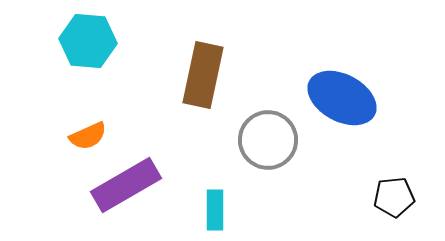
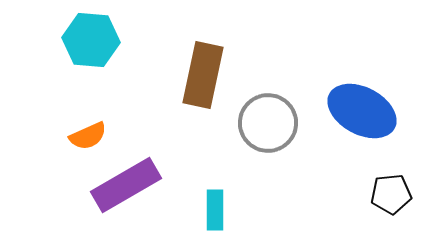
cyan hexagon: moved 3 px right, 1 px up
blue ellipse: moved 20 px right, 13 px down
gray circle: moved 17 px up
black pentagon: moved 3 px left, 3 px up
